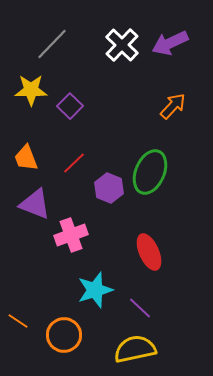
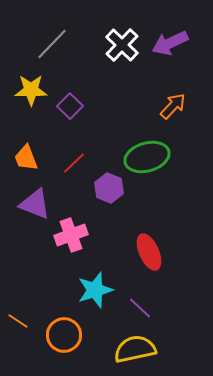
green ellipse: moved 3 px left, 15 px up; rotated 51 degrees clockwise
